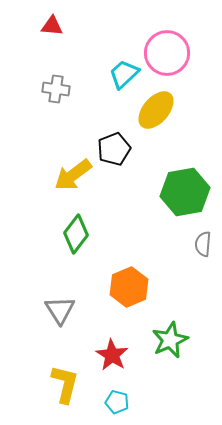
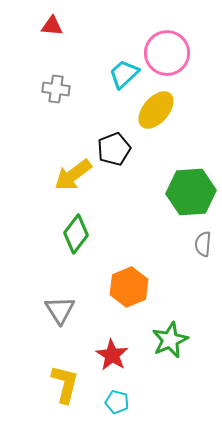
green hexagon: moved 6 px right; rotated 6 degrees clockwise
